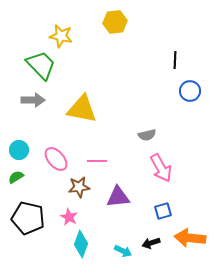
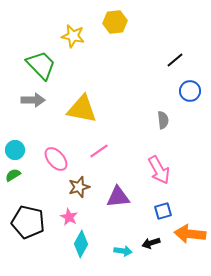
yellow star: moved 12 px right
black line: rotated 48 degrees clockwise
gray semicircle: moved 16 px right, 15 px up; rotated 84 degrees counterclockwise
cyan circle: moved 4 px left
pink line: moved 2 px right, 10 px up; rotated 36 degrees counterclockwise
pink arrow: moved 2 px left, 2 px down
green semicircle: moved 3 px left, 2 px up
brown star: rotated 10 degrees counterclockwise
black pentagon: moved 4 px down
orange arrow: moved 4 px up
cyan diamond: rotated 8 degrees clockwise
cyan arrow: rotated 18 degrees counterclockwise
